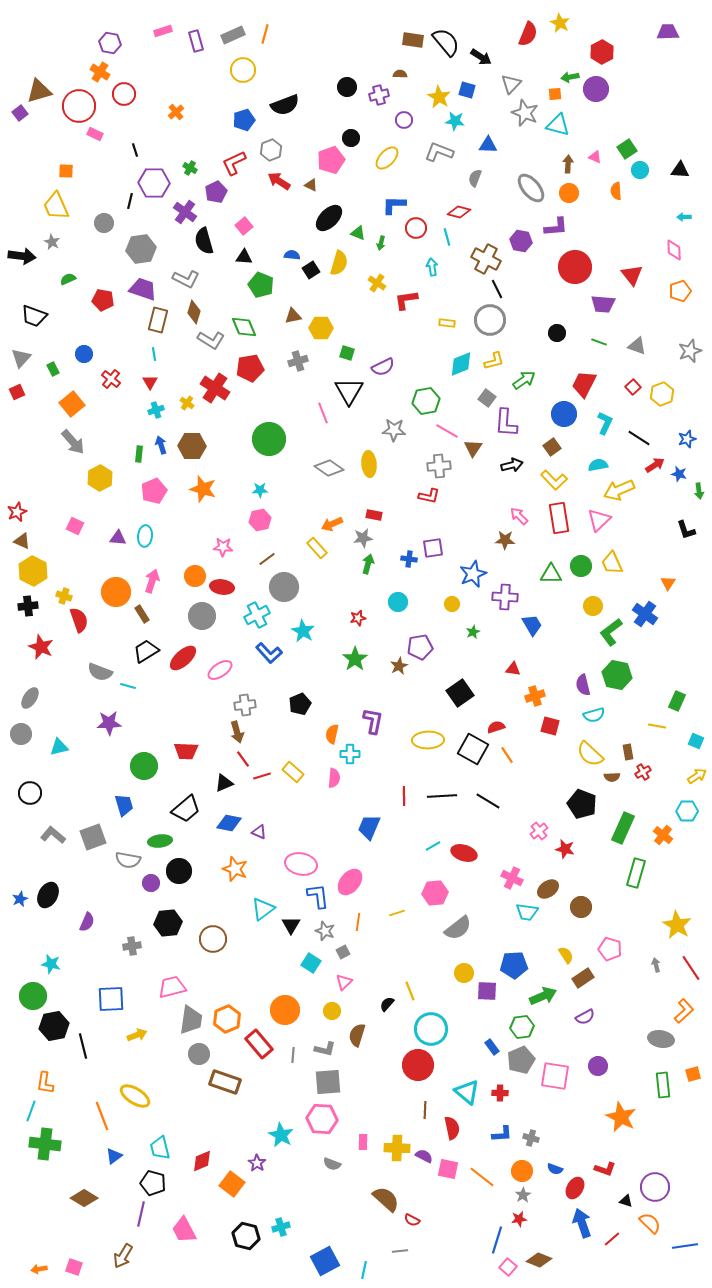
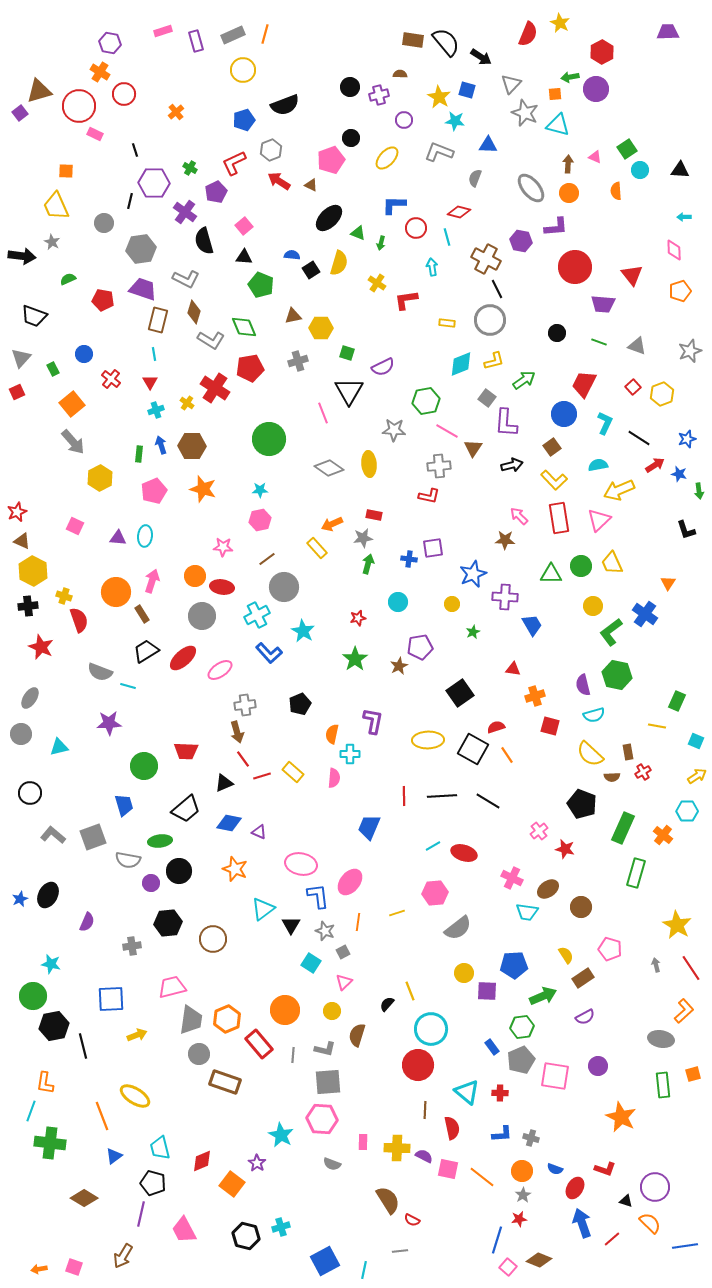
black circle at (347, 87): moved 3 px right
green cross at (45, 1144): moved 5 px right, 1 px up
brown semicircle at (386, 1199): moved 2 px right, 1 px down; rotated 16 degrees clockwise
